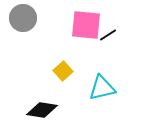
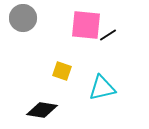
yellow square: moved 1 px left; rotated 30 degrees counterclockwise
